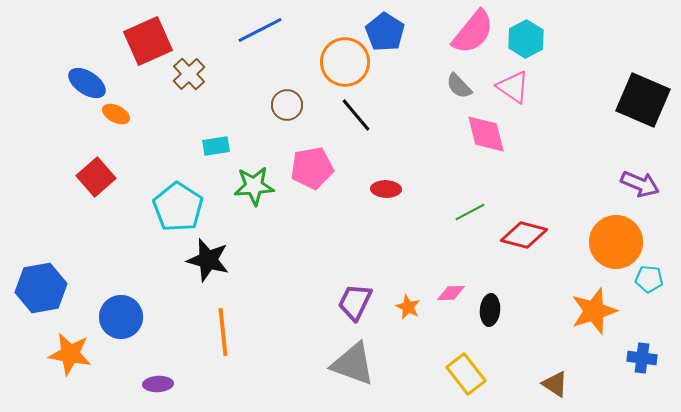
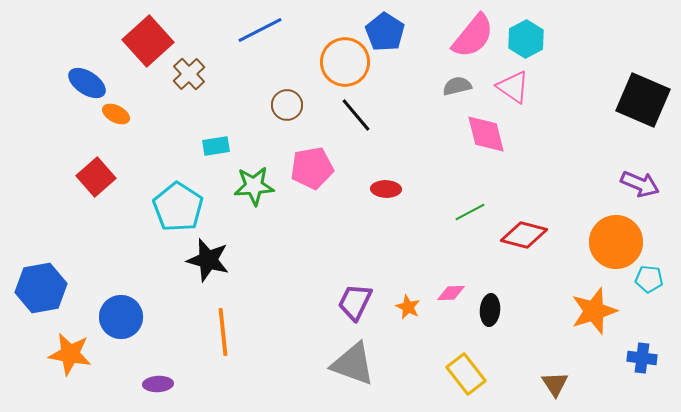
pink semicircle at (473, 32): moved 4 px down
red square at (148, 41): rotated 18 degrees counterclockwise
gray semicircle at (459, 86): moved 2 px left; rotated 120 degrees clockwise
brown triangle at (555, 384): rotated 24 degrees clockwise
